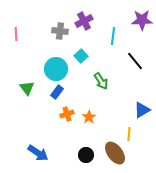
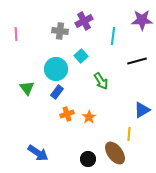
black line: moved 2 px right; rotated 66 degrees counterclockwise
black circle: moved 2 px right, 4 px down
